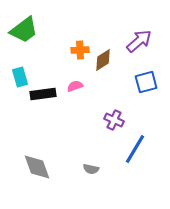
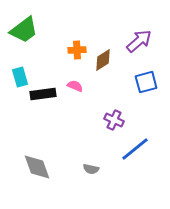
orange cross: moved 3 px left
pink semicircle: rotated 42 degrees clockwise
blue line: rotated 20 degrees clockwise
